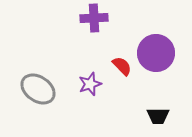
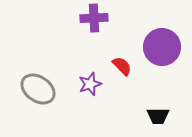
purple circle: moved 6 px right, 6 px up
